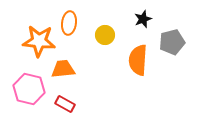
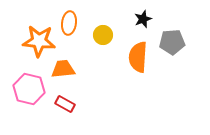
yellow circle: moved 2 px left
gray pentagon: rotated 10 degrees clockwise
orange semicircle: moved 3 px up
